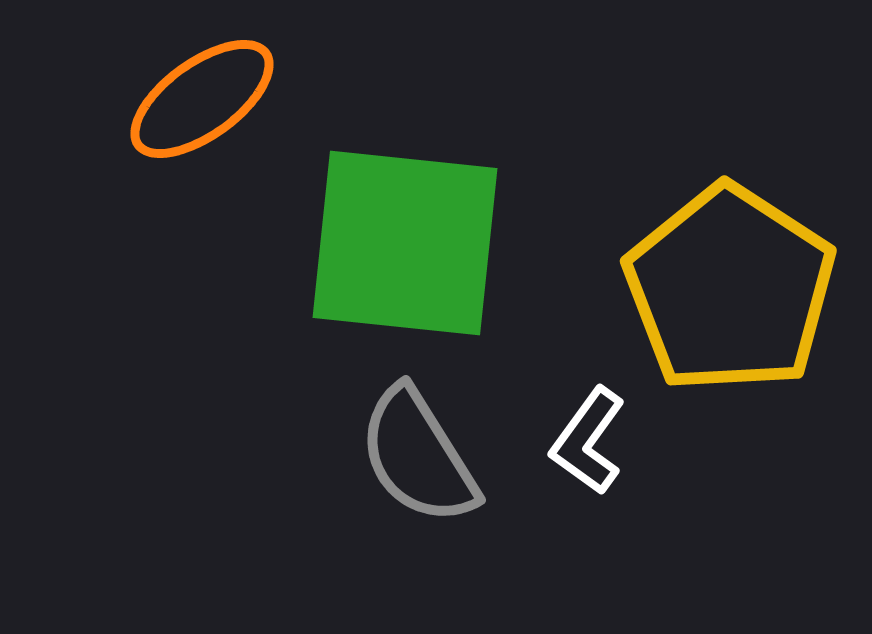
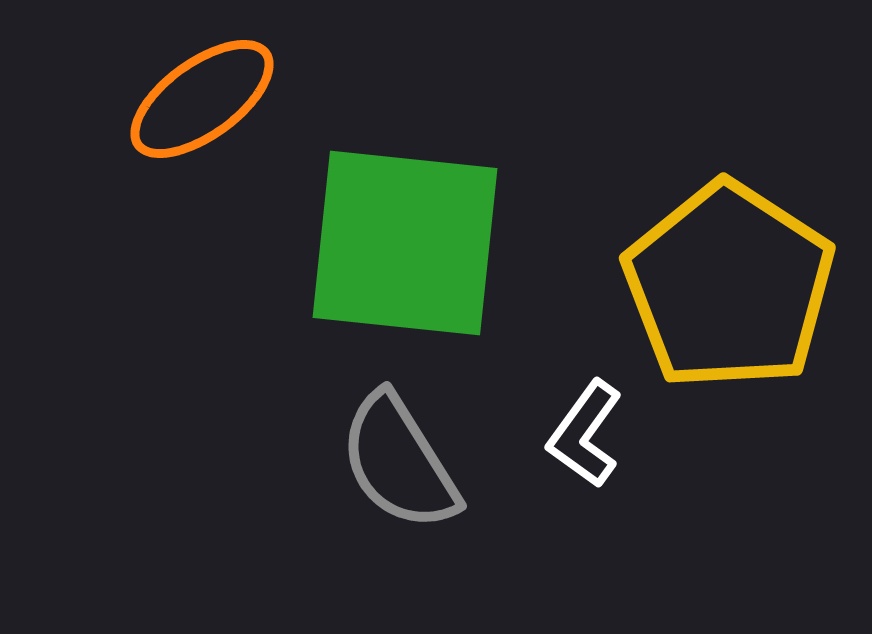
yellow pentagon: moved 1 px left, 3 px up
white L-shape: moved 3 px left, 7 px up
gray semicircle: moved 19 px left, 6 px down
